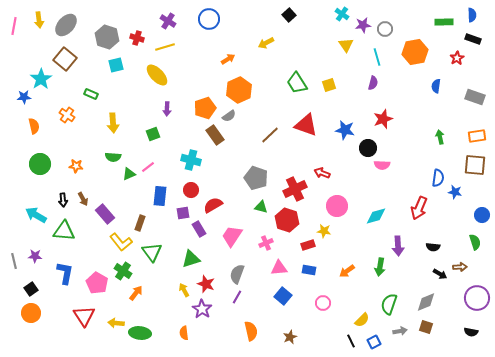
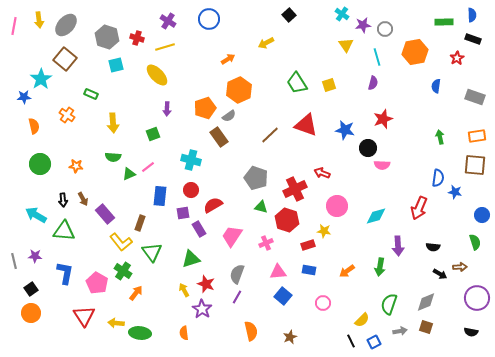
brown rectangle at (215, 135): moved 4 px right, 2 px down
pink triangle at (279, 268): moved 1 px left, 4 px down
